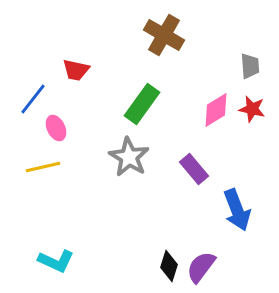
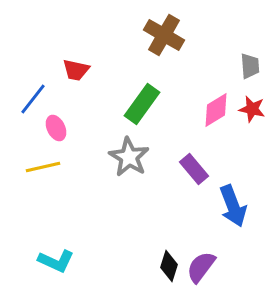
blue arrow: moved 4 px left, 4 px up
